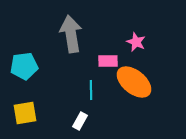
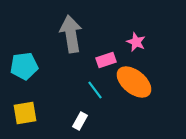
pink rectangle: moved 2 px left, 1 px up; rotated 18 degrees counterclockwise
cyan line: moved 4 px right; rotated 36 degrees counterclockwise
